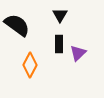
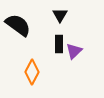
black semicircle: moved 1 px right
purple triangle: moved 4 px left, 2 px up
orange diamond: moved 2 px right, 7 px down
